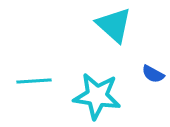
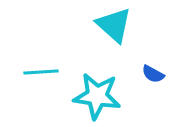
cyan line: moved 7 px right, 9 px up
